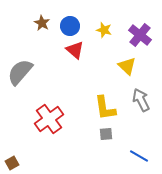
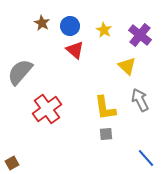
yellow star: rotated 14 degrees clockwise
gray arrow: moved 1 px left
red cross: moved 2 px left, 10 px up
blue line: moved 7 px right, 2 px down; rotated 18 degrees clockwise
